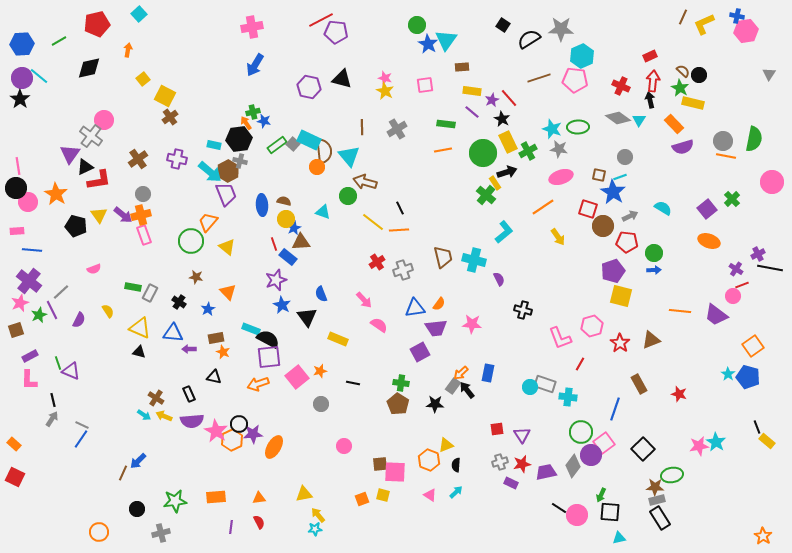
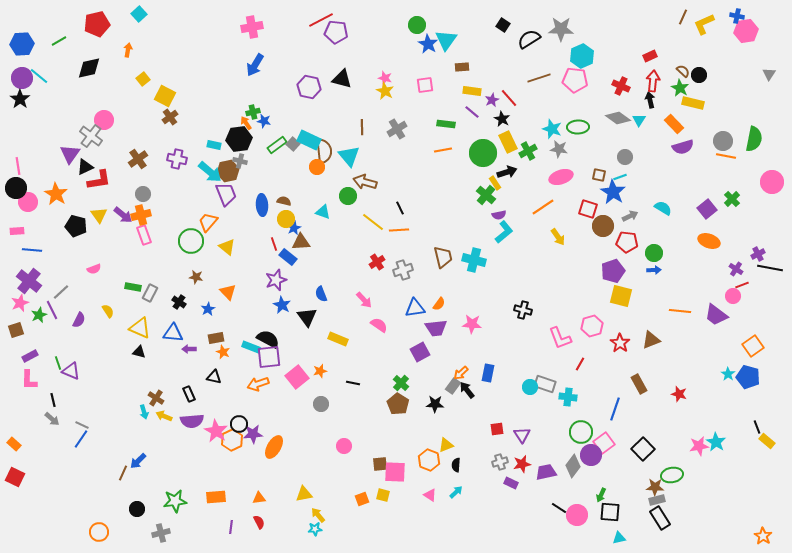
brown hexagon at (228, 171): rotated 15 degrees clockwise
purple semicircle at (499, 279): moved 64 px up; rotated 104 degrees clockwise
cyan rectangle at (251, 329): moved 18 px down
green cross at (401, 383): rotated 35 degrees clockwise
cyan arrow at (144, 415): moved 3 px up; rotated 40 degrees clockwise
gray arrow at (52, 419): rotated 98 degrees clockwise
